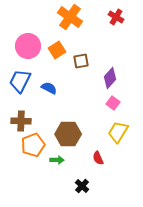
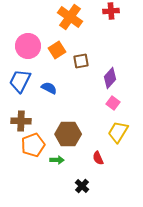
red cross: moved 5 px left, 6 px up; rotated 35 degrees counterclockwise
